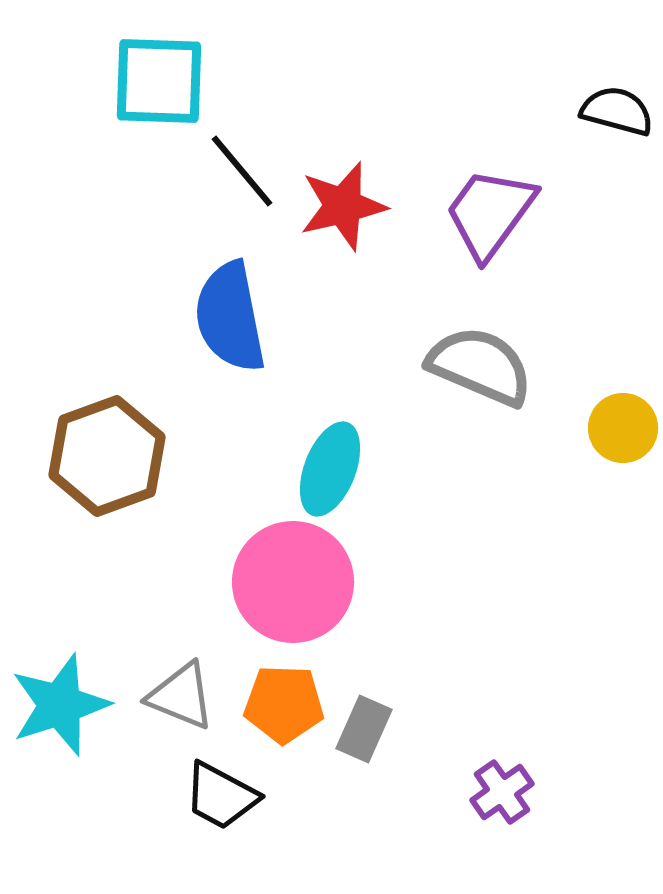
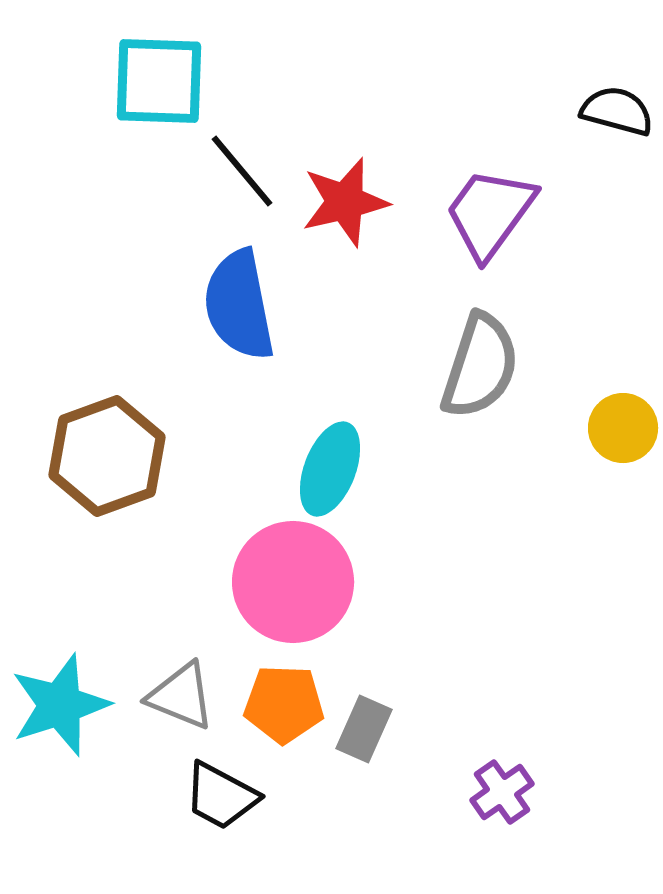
red star: moved 2 px right, 4 px up
blue semicircle: moved 9 px right, 12 px up
gray semicircle: rotated 85 degrees clockwise
